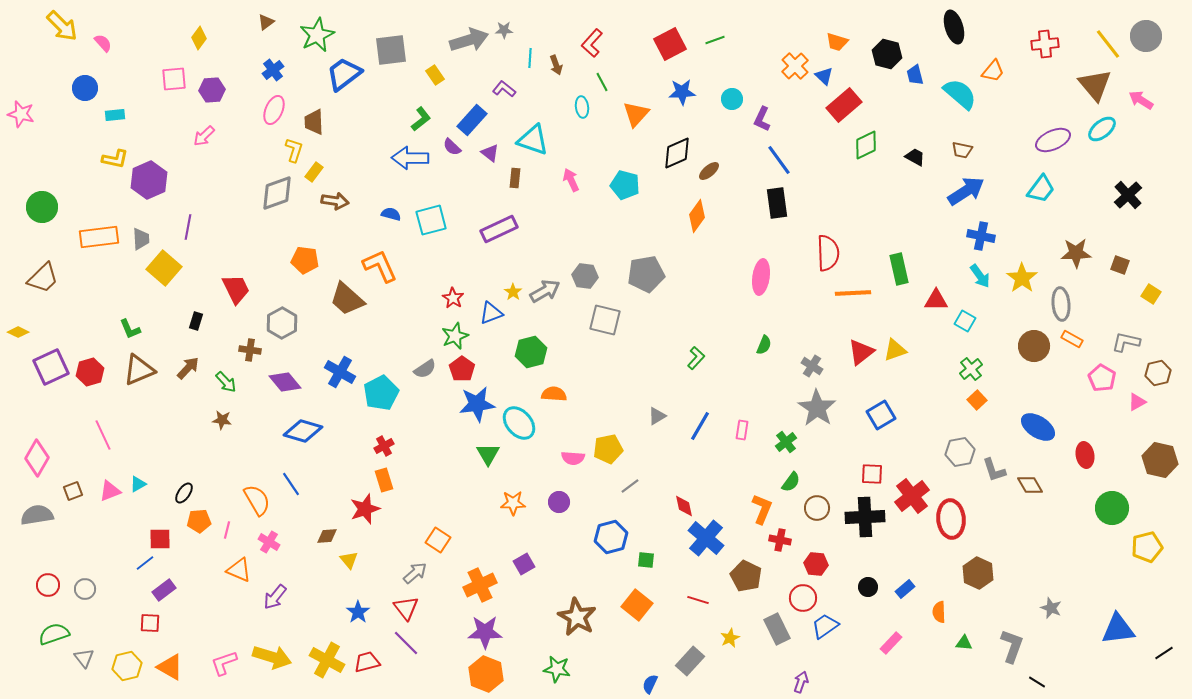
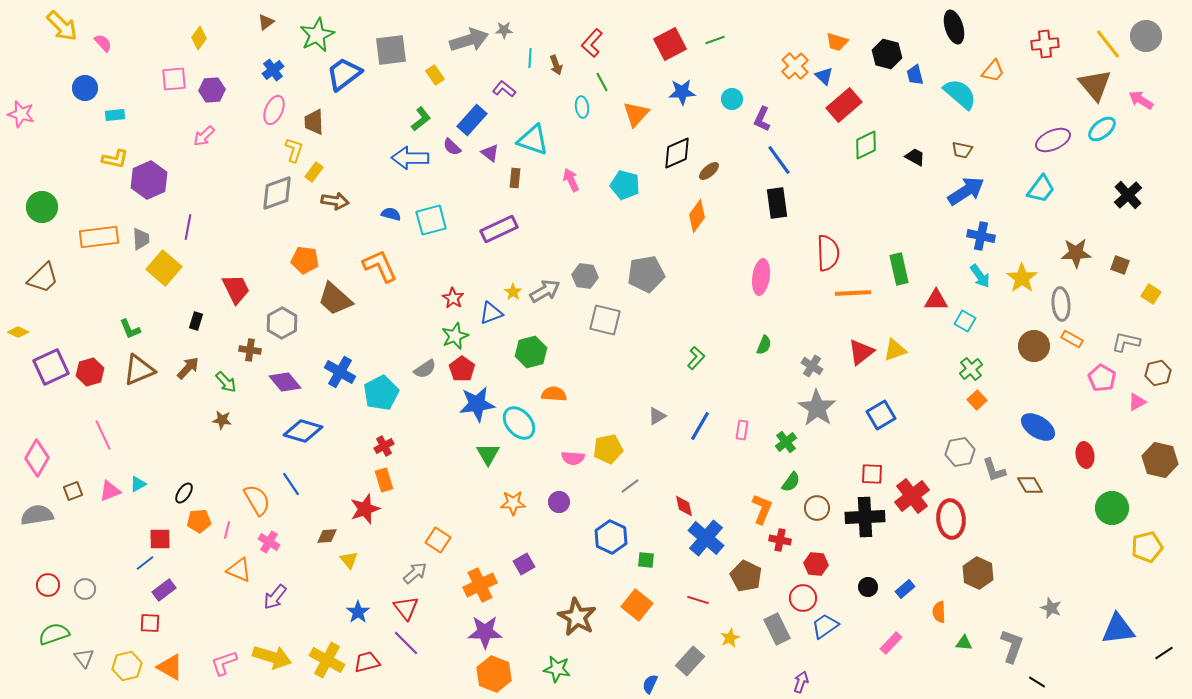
brown trapezoid at (347, 299): moved 12 px left
blue hexagon at (611, 537): rotated 20 degrees counterclockwise
orange hexagon at (486, 674): moved 8 px right
